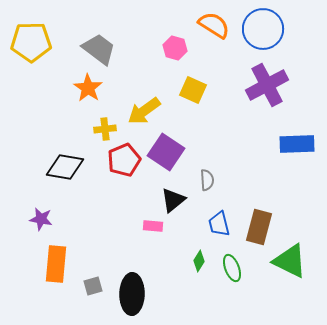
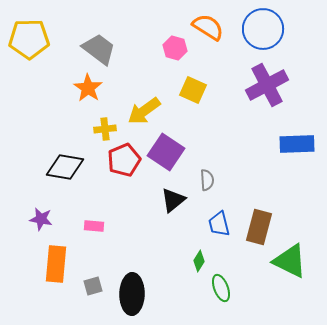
orange semicircle: moved 6 px left, 2 px down
yellow pentagon: moved 2 px left, 3 px up
pink rectangle: moved 59 px left
green ellipse: moved 11 px left, 20 px down
